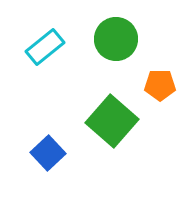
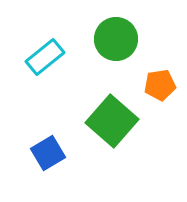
cyan rectangle: moved 10 px down
orange pentagon: rotated 8 degrees counterclockwise
blue square: rotated 12 degrees clockwise
